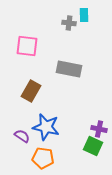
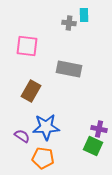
blue star: rotated 16 degrees counterclockwise
